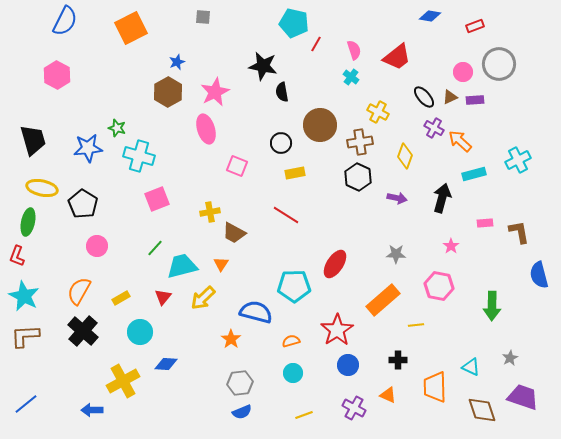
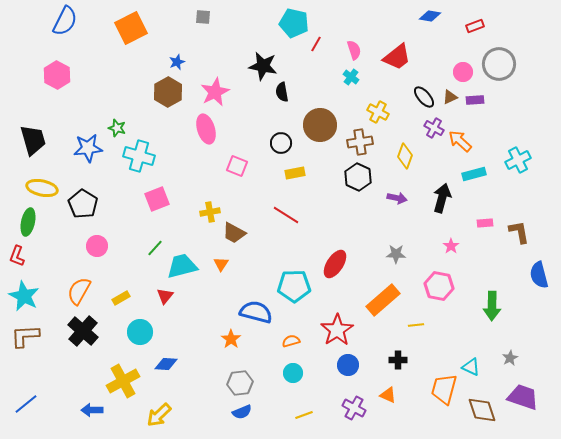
red triangle at (163, 297): moved 2 px right, 1 px up
yellow arrow at (203, 298): moved 44 px left, 117 px down
orange trapezoid at (435, 387): moved 9 px right, 2 px down; rotated 16 degrees clockwise
